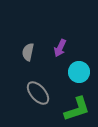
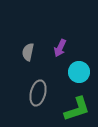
gray ellipse: rotated 55 degrees clockwise
